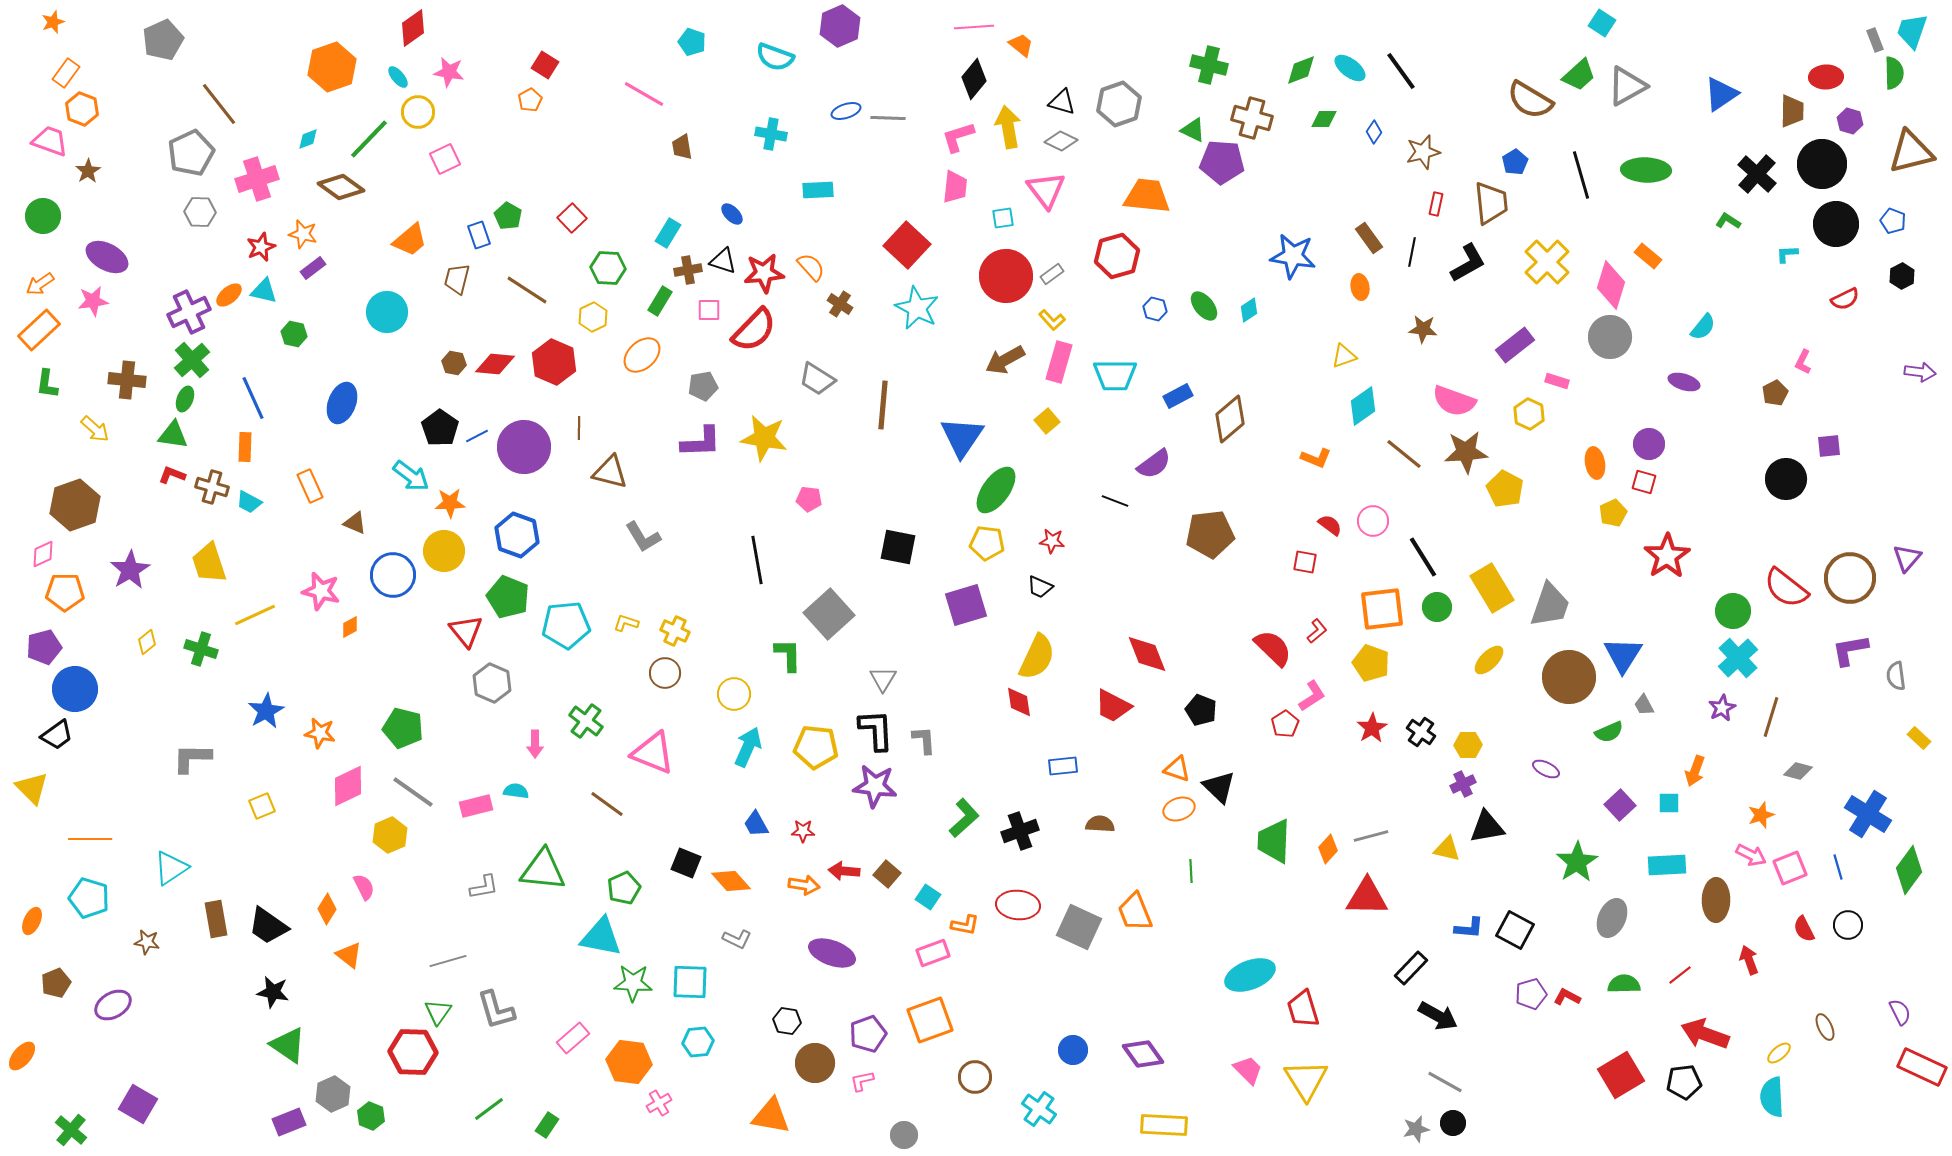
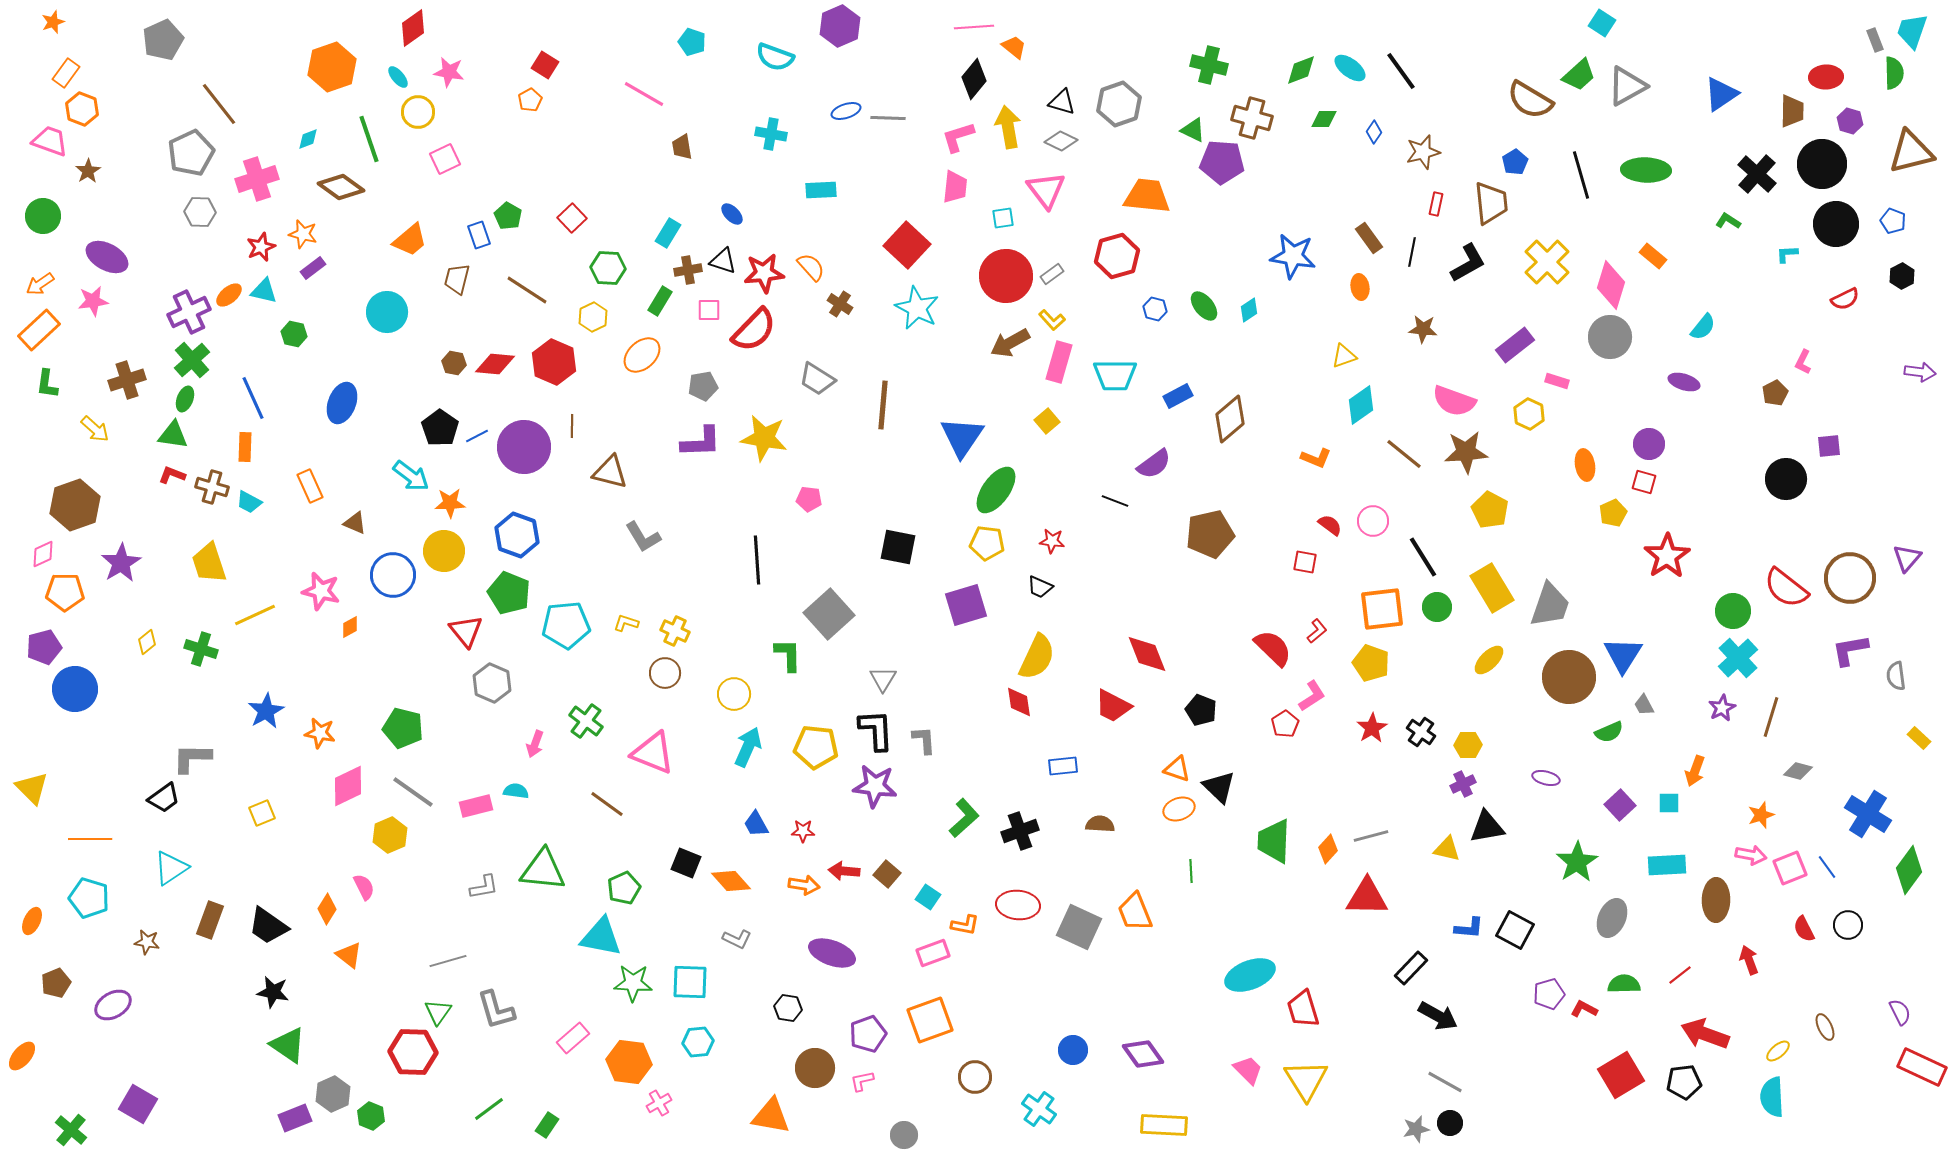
orange trapezoid at (1021, 45): moved 7 px left, 2 px down
green line at (369, 139): rotated 63 degrees counterclockwise
cyan rectangle at (818, 190): moved 3 px right
orange rectangle at (1648, 256): moved 5 px right
brown arrow at (1005, 360): moved 5 px right, 17 px up
brown cross at (127, 380): rotated 24 degrees counterclockwise
cyan diamond at (1363, 406): moved 2 px left, 1 px up
brown line at (579, 428): moved 7 px left, 2 px up
orange ellipse at (1595, 463): moved 10 px left, 2 px down
yellow pentagon at (1505, 489): moved 15 px left, 21 px down
brown pentagon at (1210, 534): rotated 6 degrees counterclockwise
black line at (757, 560): rotated 6 degrees clockwise
purple star at (130, 570): moved 9 px left, 7 px up
green pentagon at (508, 597): moved 1 px right, 4 px up
black trapezoid at (57, 735): moved 107 px right, 63 px down
pink arrow at (535, 744): rotated 20 degrees clockwise
purple ellipse at (1546, 769): moved 9 px down; rotated 12 degrees counterclockwise
yellow square at (262, 806): moved 7 px down
pink arrow at (1751, 855): rotated 16 degrees counterclockwise
blue line at (1838, 867): moved 11 px left; rotated 20 degrees counterclockwise
brown rectangle at (216, 919): moved 6 px left, 1 px down; rotated 30 degrees clockwise
purple pentagon at (1531, 994): moved 18 px right
red L-shape at (1567, 997): moved 17 px right, 12 px down
black hexagon at (787, 1021): moved 1 px right, 13 px up
yellow ellipse at (1779, 1053): moved 1 px left, 2 px up
brown circle at (815, 1063): moved 5 px down
purple rectangle at (289, 1122): moved 6 px right, 4 px up
black circle at (1453, 1123): moved 3 px left
